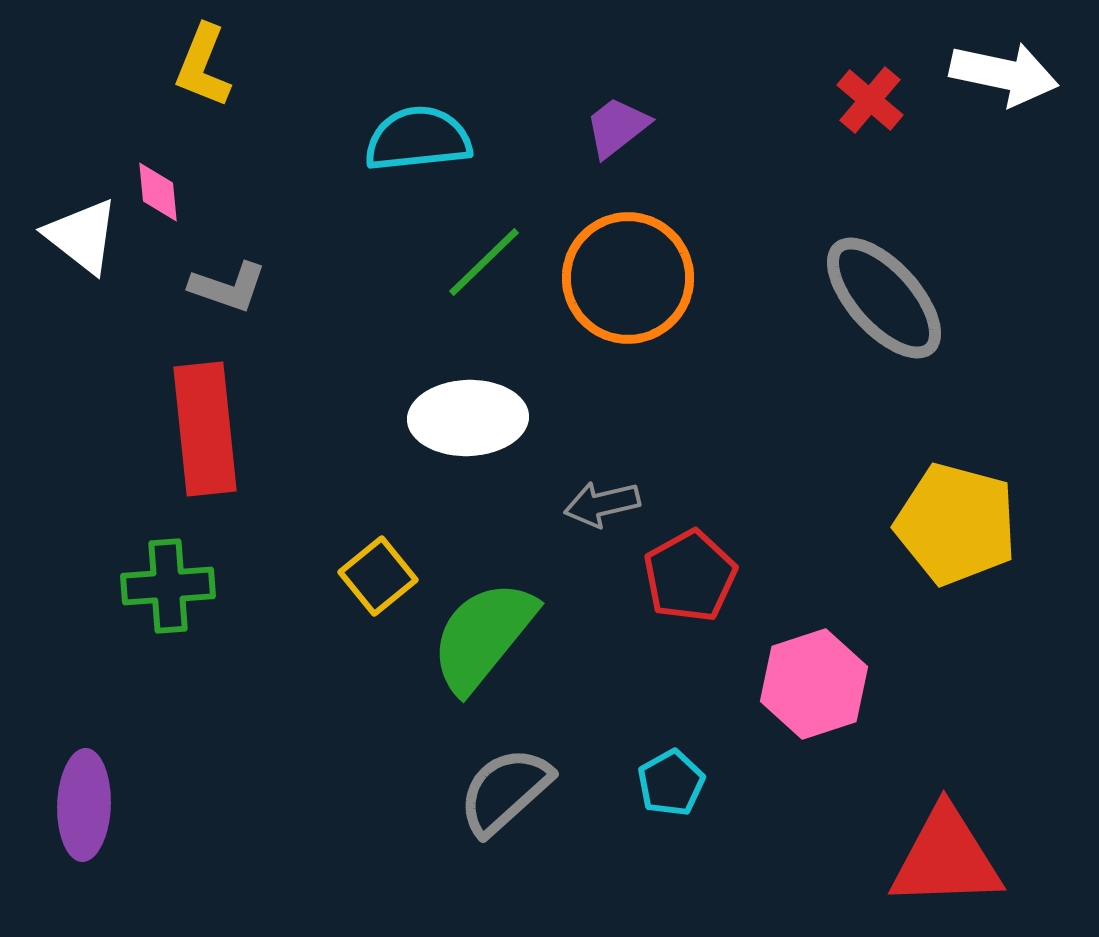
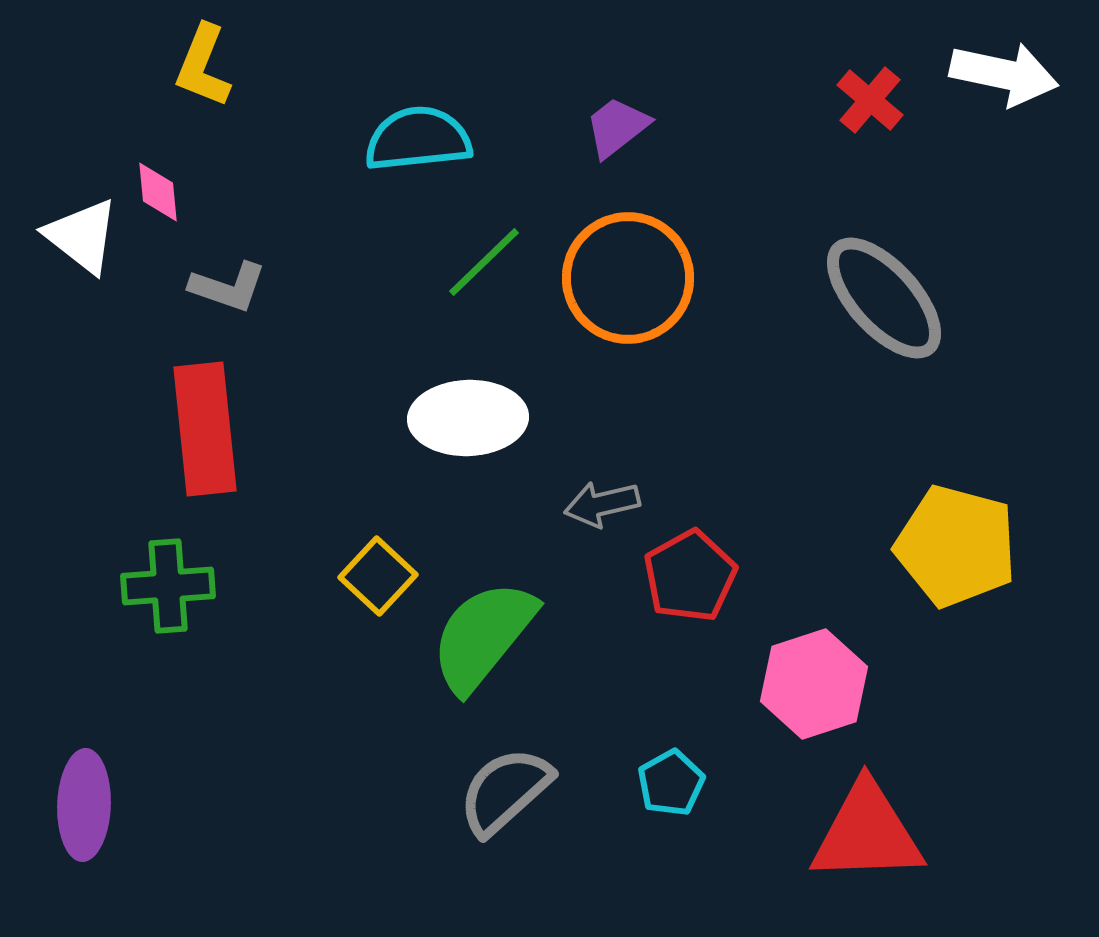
yellow pentagon: moved 22 px down
yellow square: rotated 8 degrees counterclockwise
red triangle: moved 79 px left, 25 px up
